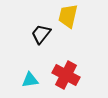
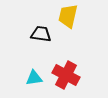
black trapezoid: rotated 60 degrees clockwise
cyan triangle: moved 4 px right, 2 px up
